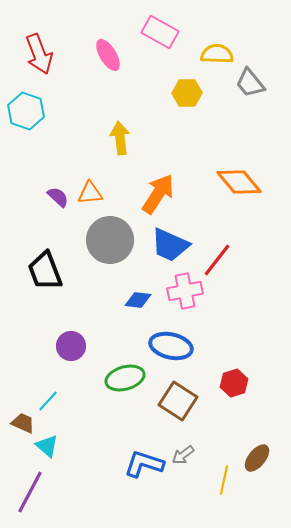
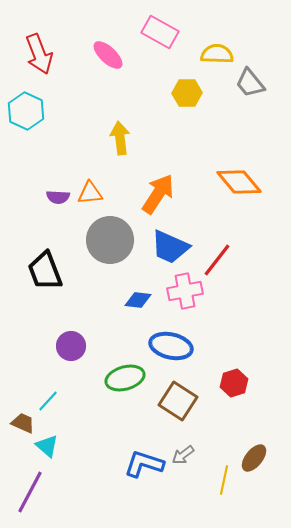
pink ellipse: rotated 16 degrees counterclockwise
cyan hexagon: rotated 6 degrees clockwise
purple semicircle: rotated 140 degrees clockwise
blue trapezoid: moved 2 px down
brown ellipse: moved 3 px left
